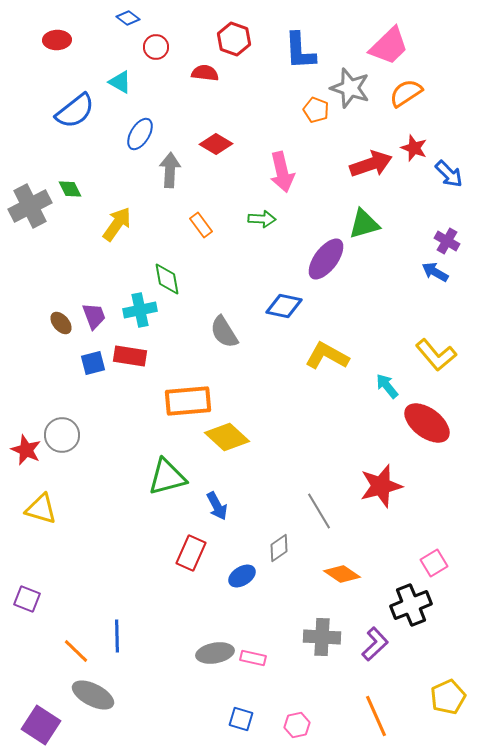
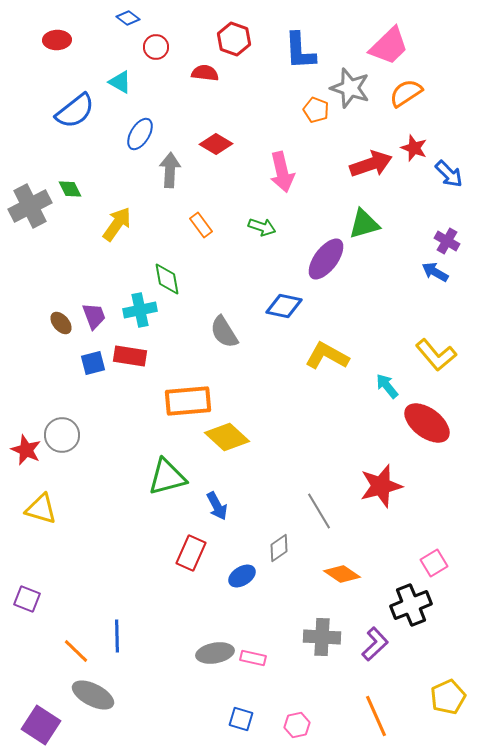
green arrow at (262, 219): moved 8 px down; rotated 16 degrees clockwise
